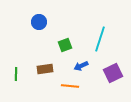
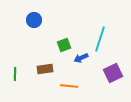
blue circle: moved 5 px left, 2 px up
green square: moved 1 px left
blue arrow: moved 8 px up
green line: moved 1 px left
orange line: moved 1 px left
